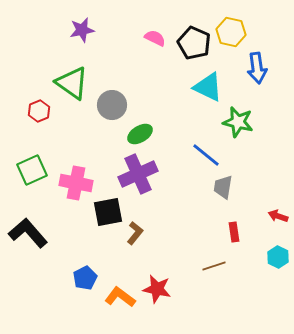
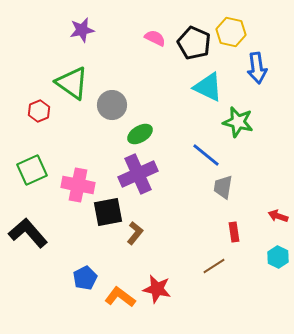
pink cross: moved 2 px right, 2 px down
brown line: rotated 15 degrees counterclockwise
